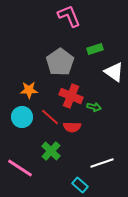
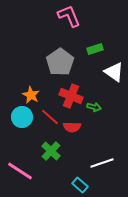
orange star: moved 2 px right, 5 px down; rotated 30 degrees clockwise
pink line: moved 3 px down
